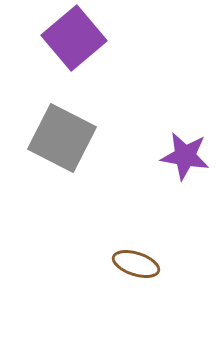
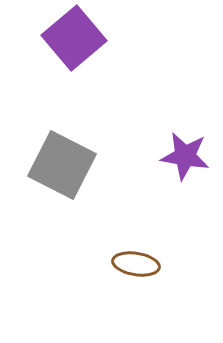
gray square: moved 27 px down
brown ellipse: rotated 9 degrees counterclockwise
